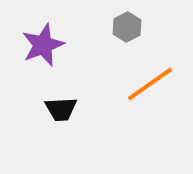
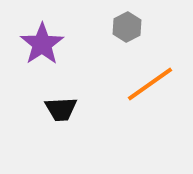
purple star: moved 1 px left, 1 px up; rotated 12 degrees counterclockwise
